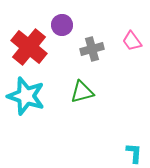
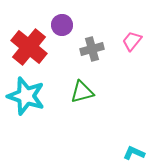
pink trapezoid: rotated 75 degrees clockwise
cyan L-shape: rotated 70 degrees counterclockwise
